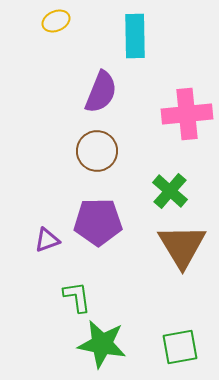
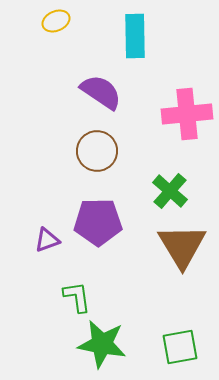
purple semicircle: rotated 78 degrees counterclockwise
